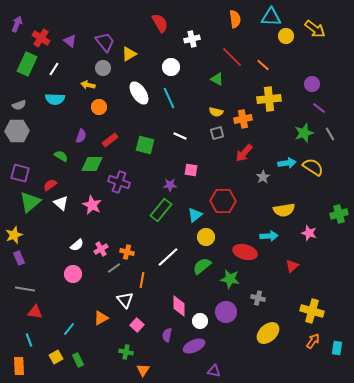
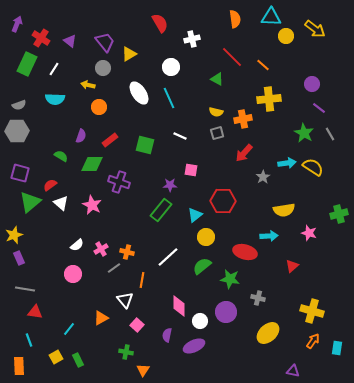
green star at (304, 133): rotated 24 degrees counterclockwise
purple triangle at (214, 371): moved 79 px right
